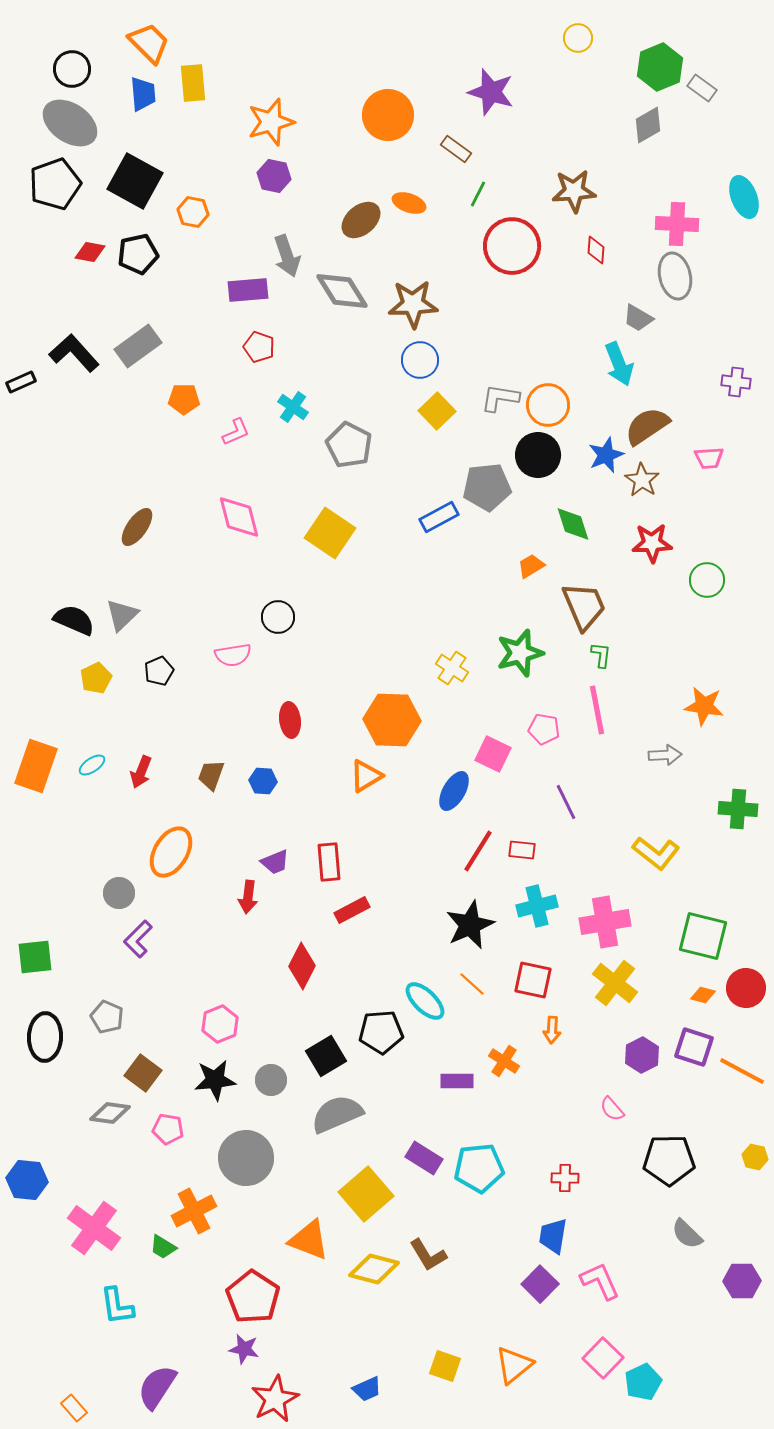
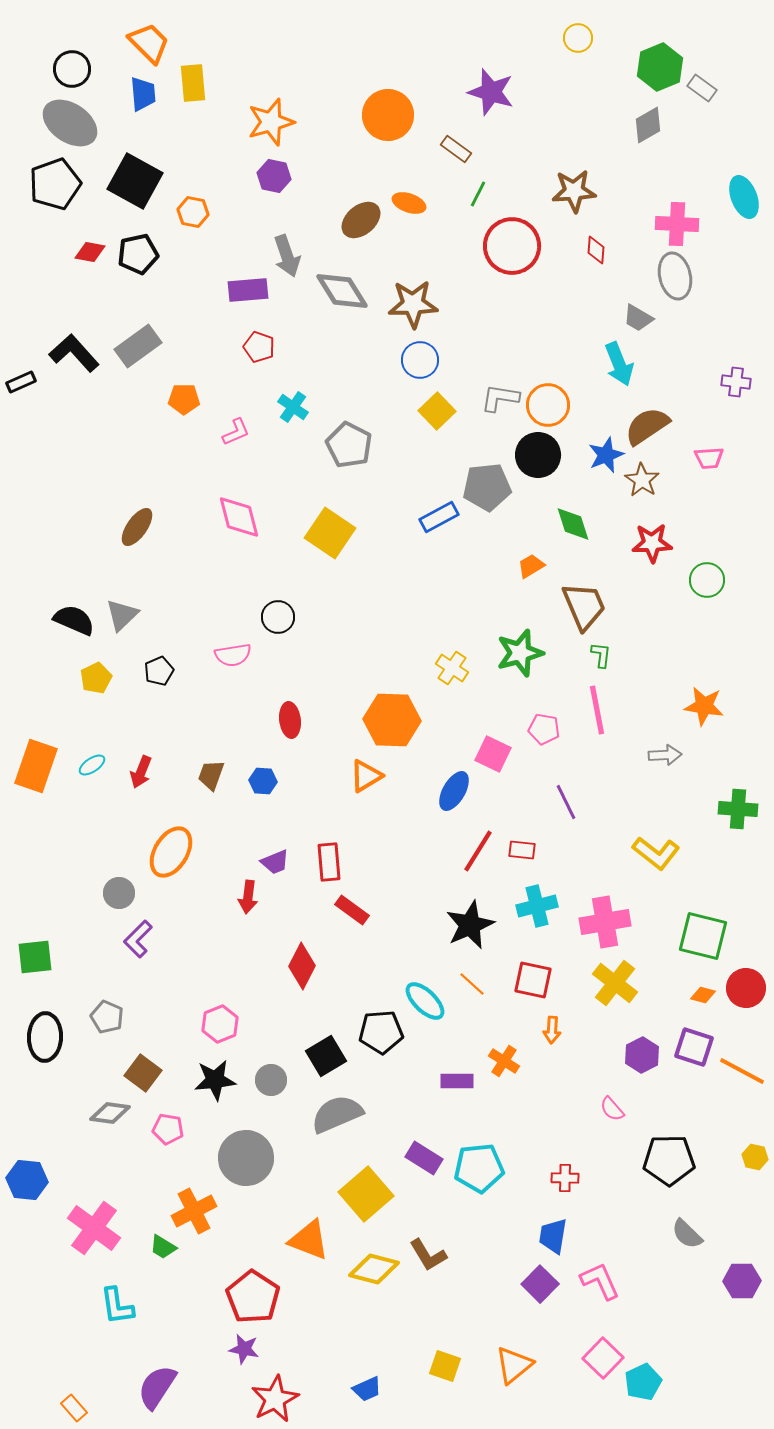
red rectangle at (352, 910): rotated 64 degrees clockwise
